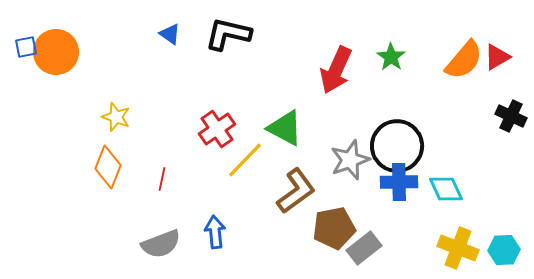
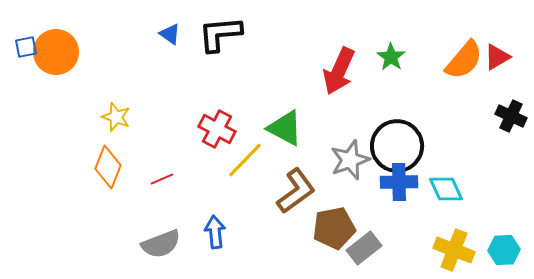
black L-shape: moved 8 px left; rotated 18 degrees counterclockwise
red arrow: moved 3 px right, 1 px down
red cross: rotated 27 degrees counterclockwise
red line: rotated 55 degrees clockwise
yellow cross: moved 4 px left, 2 px down
